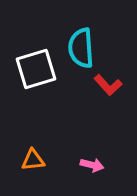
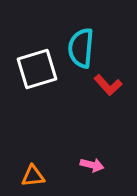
cyan semicircle: rotated 9 degrees clockwise
white square: moved 1 px right
orange triangle: moved 16 px down
